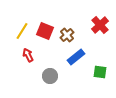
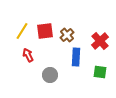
red cross: moved 16 px down
red square: rotated 30 degrees counterclockwise
blue rectangle: rotated 48 degrees counterclockwise
gray circle: moved 1 px up
